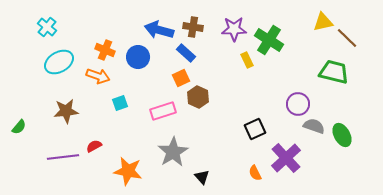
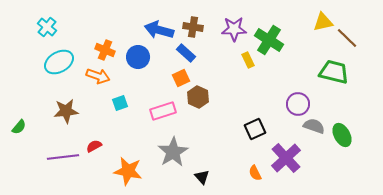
yellow rectangle: moved 1 px right
